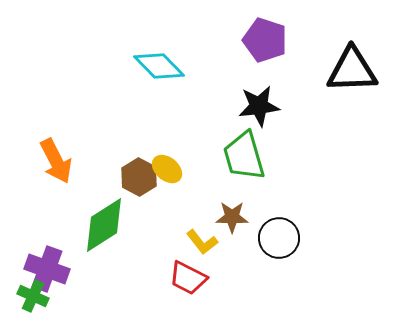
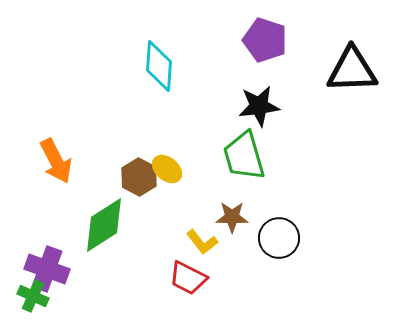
cyan diamond: rotated 48 degrees clockwise
